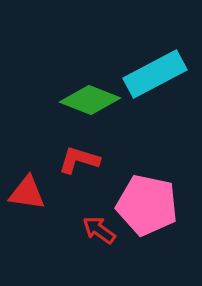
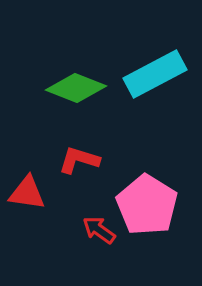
green diamond: moved 14 px left, 12 px up
pink pentagon: rotated 20 degrees clockwise
